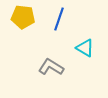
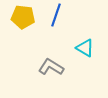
blue line: moved 3 px left, 4 px up
